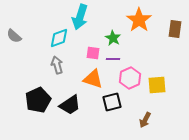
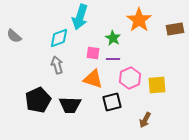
brown rectangle: rotated 72 degrees clockwise
black trapezoid: rotated 35 degrees clockwise
